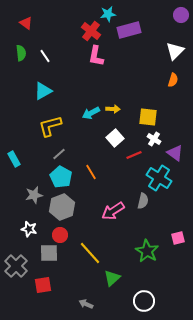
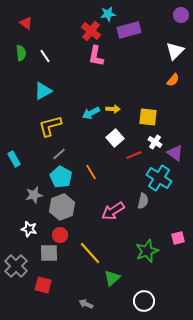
orange semicircle: rotated 24 degrees clockwise
white cross: moved 1 px right, 3 px down
green star: rotated 20 degrees clockwise
red square: rotated 24 degrees clockwise
